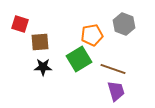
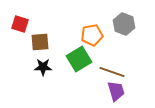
brown line: moved 1 px left, 3 px down
